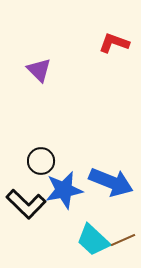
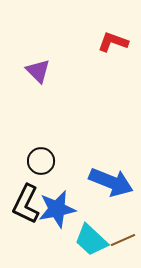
red L-shape: moved 1 px left, 1 px up
purple triangle: moved 1 px left, 1 px down
blue star: moved 7 px left, 19 px down
black L-shape: rotated 72 degrees clockwise
cyan trapezoid: moved 2 px left
